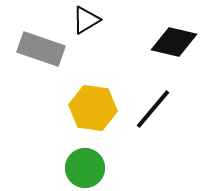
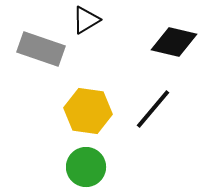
yellow hexagon: moved 5 px left, 3 px down
green circle: moved 1 px right, 1 px up
